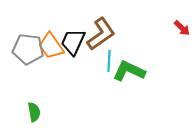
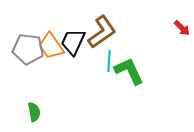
brown L-shape: moved 1 px right, 2 px up
green L-shape: rotated 40 degrees clockwise
